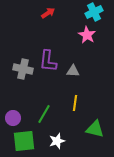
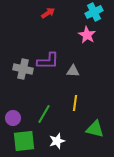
purple L-shape: rotated 95 degrees counterclockwise
